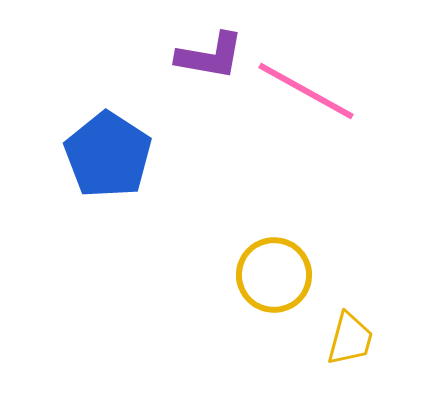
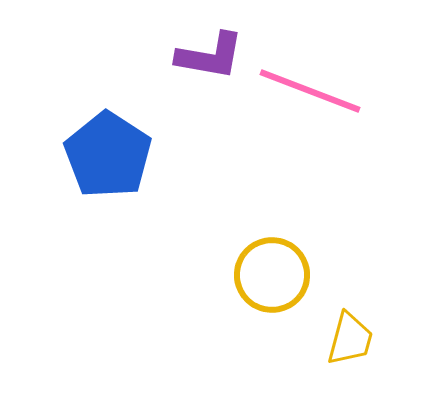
pink line: moved 4 px right; rotated 8 degrees counterclockwise
yellow circle: moved 2 px left
